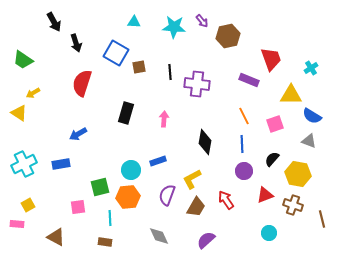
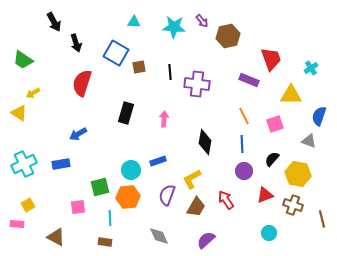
blue semicircle at (312, 116): moved 7 px right; rotated 78 degrees clockwise
